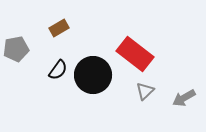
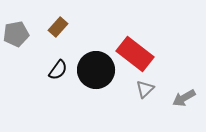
brown rectangle: moved 1 px left, 1 px up; rotated 18 degrees counterclockwise
gray pentagon: moved 15 px up
black circle: moved 3 px right, 5 px up
gray triangle: moved 2 px up
